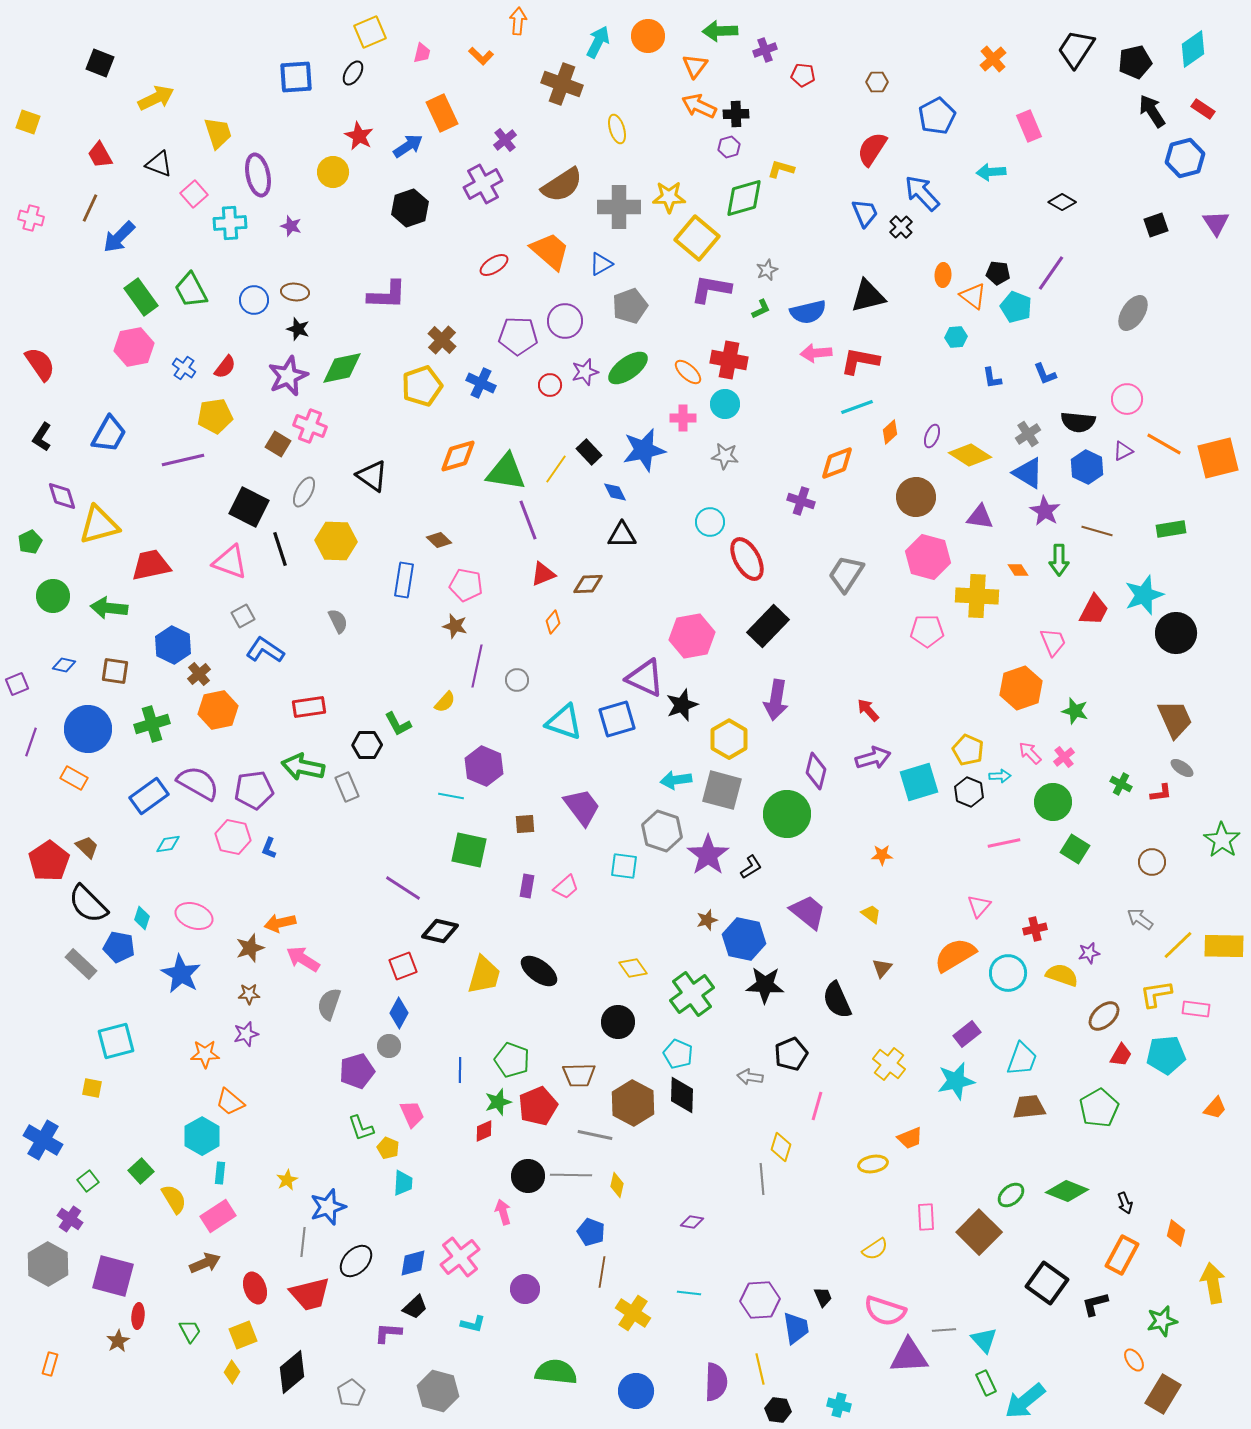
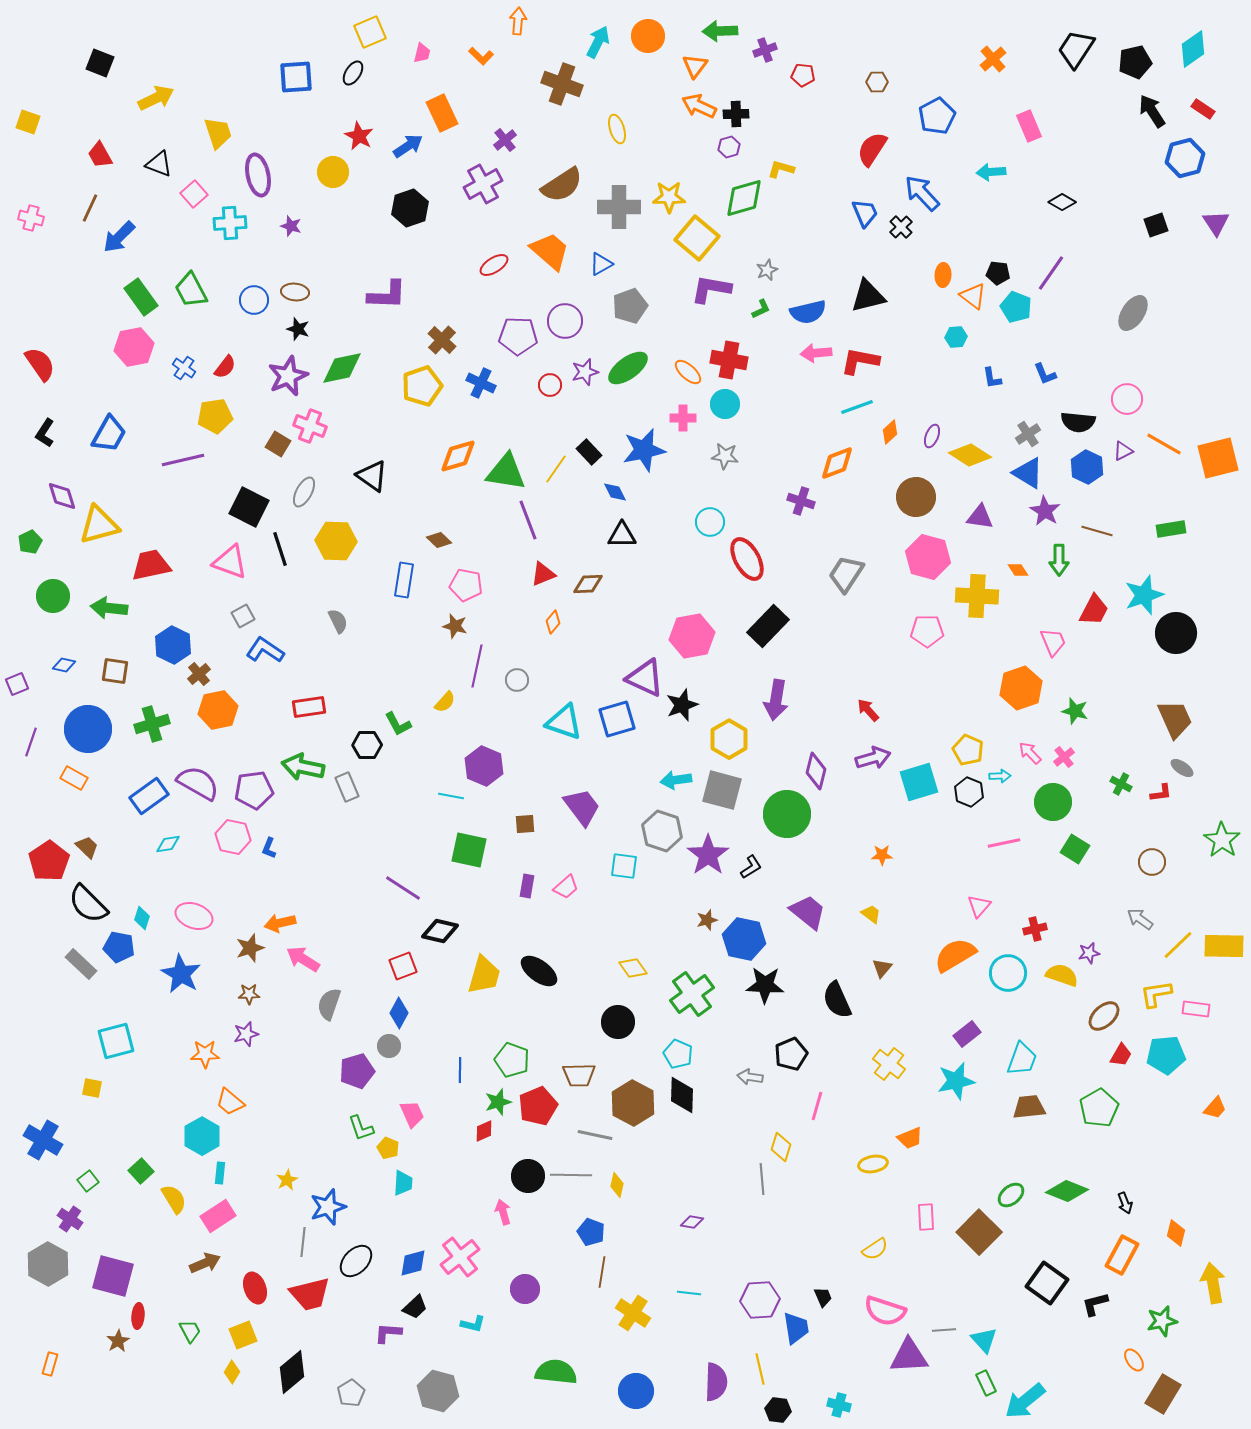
black L-shape at (42, 437): moved 3 px right, 4 px up
